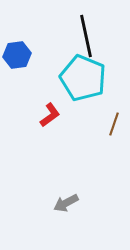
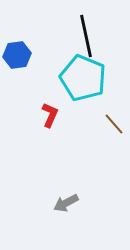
red L-shape: rotated 30 degrees counterclockwise
brown line: rotated 60 degrees counterclockwise
